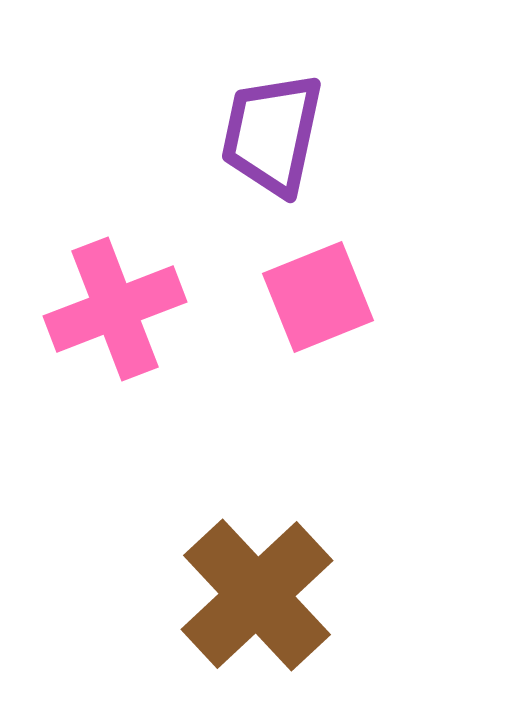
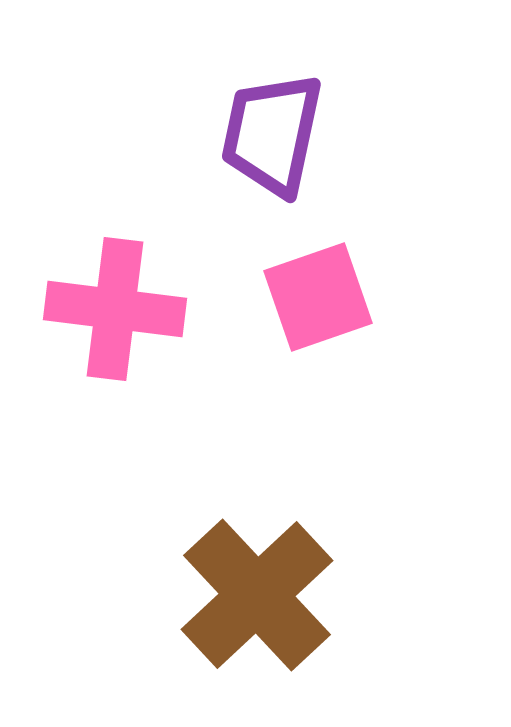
pink square: rotated 3 degrees clockwise
pink cross: rotated 28 degrees clockwise
